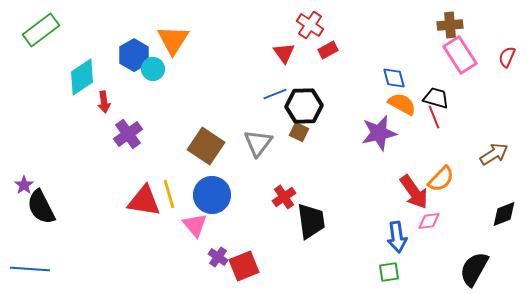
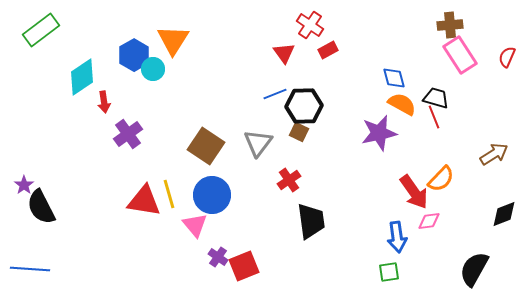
red cross at (284, 197): moved 5 px right, 17 px up
